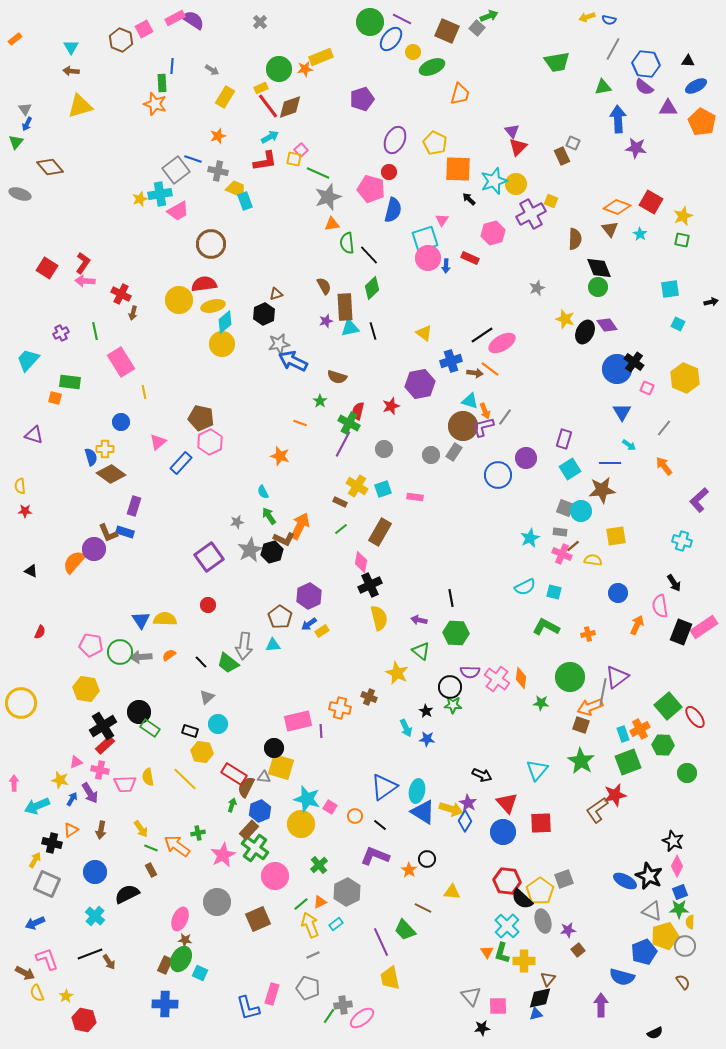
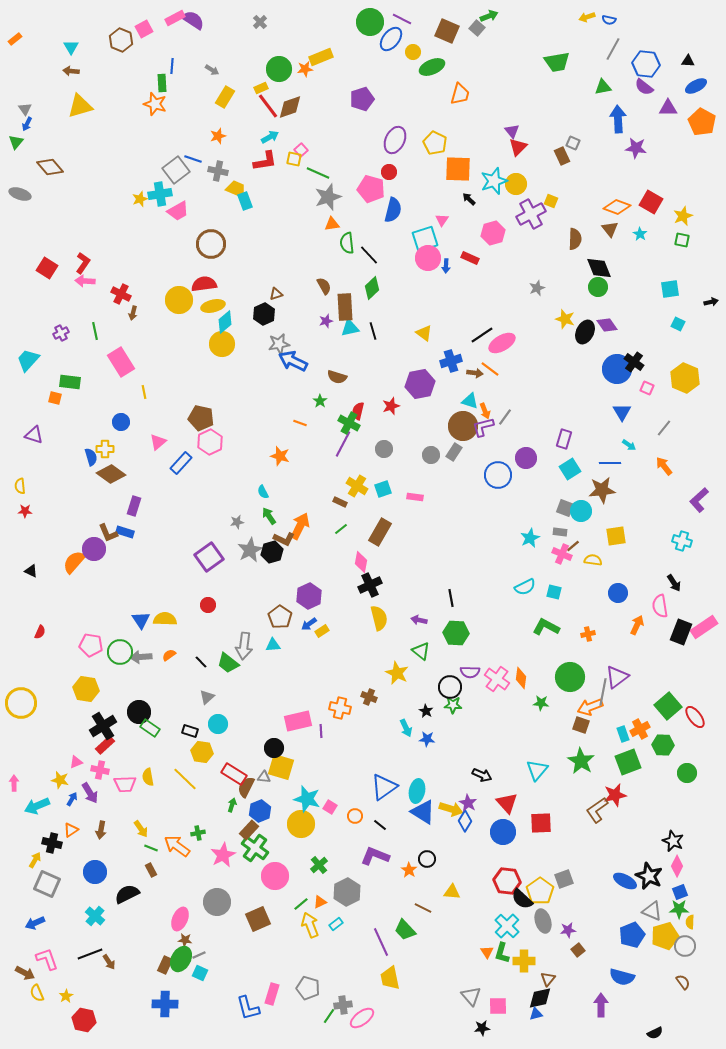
blue pentagon at (644, 952): moved 12 px left, 17 px up
gray line at (313, 955): moved 114 px left
